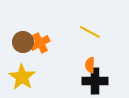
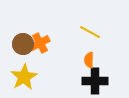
brown circle: moved 2 px down
orange semicircle: moved 1 px left, 5 px up
yellow star: moved 2 px right; rotated 8 degrees clockwise
